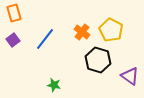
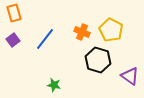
orange cross: rotated 14 degrees counterclockwise
